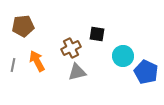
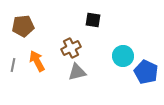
black square: moved 4 px left, 14 px up
